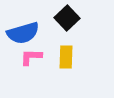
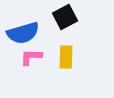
black square: moved 2 px left, 1 px up; rotated 15 degrees clockwise
